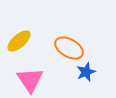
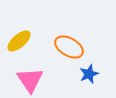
orange ellipse: moved 1 px up
blue star: moved 3 px right, 2 px down
